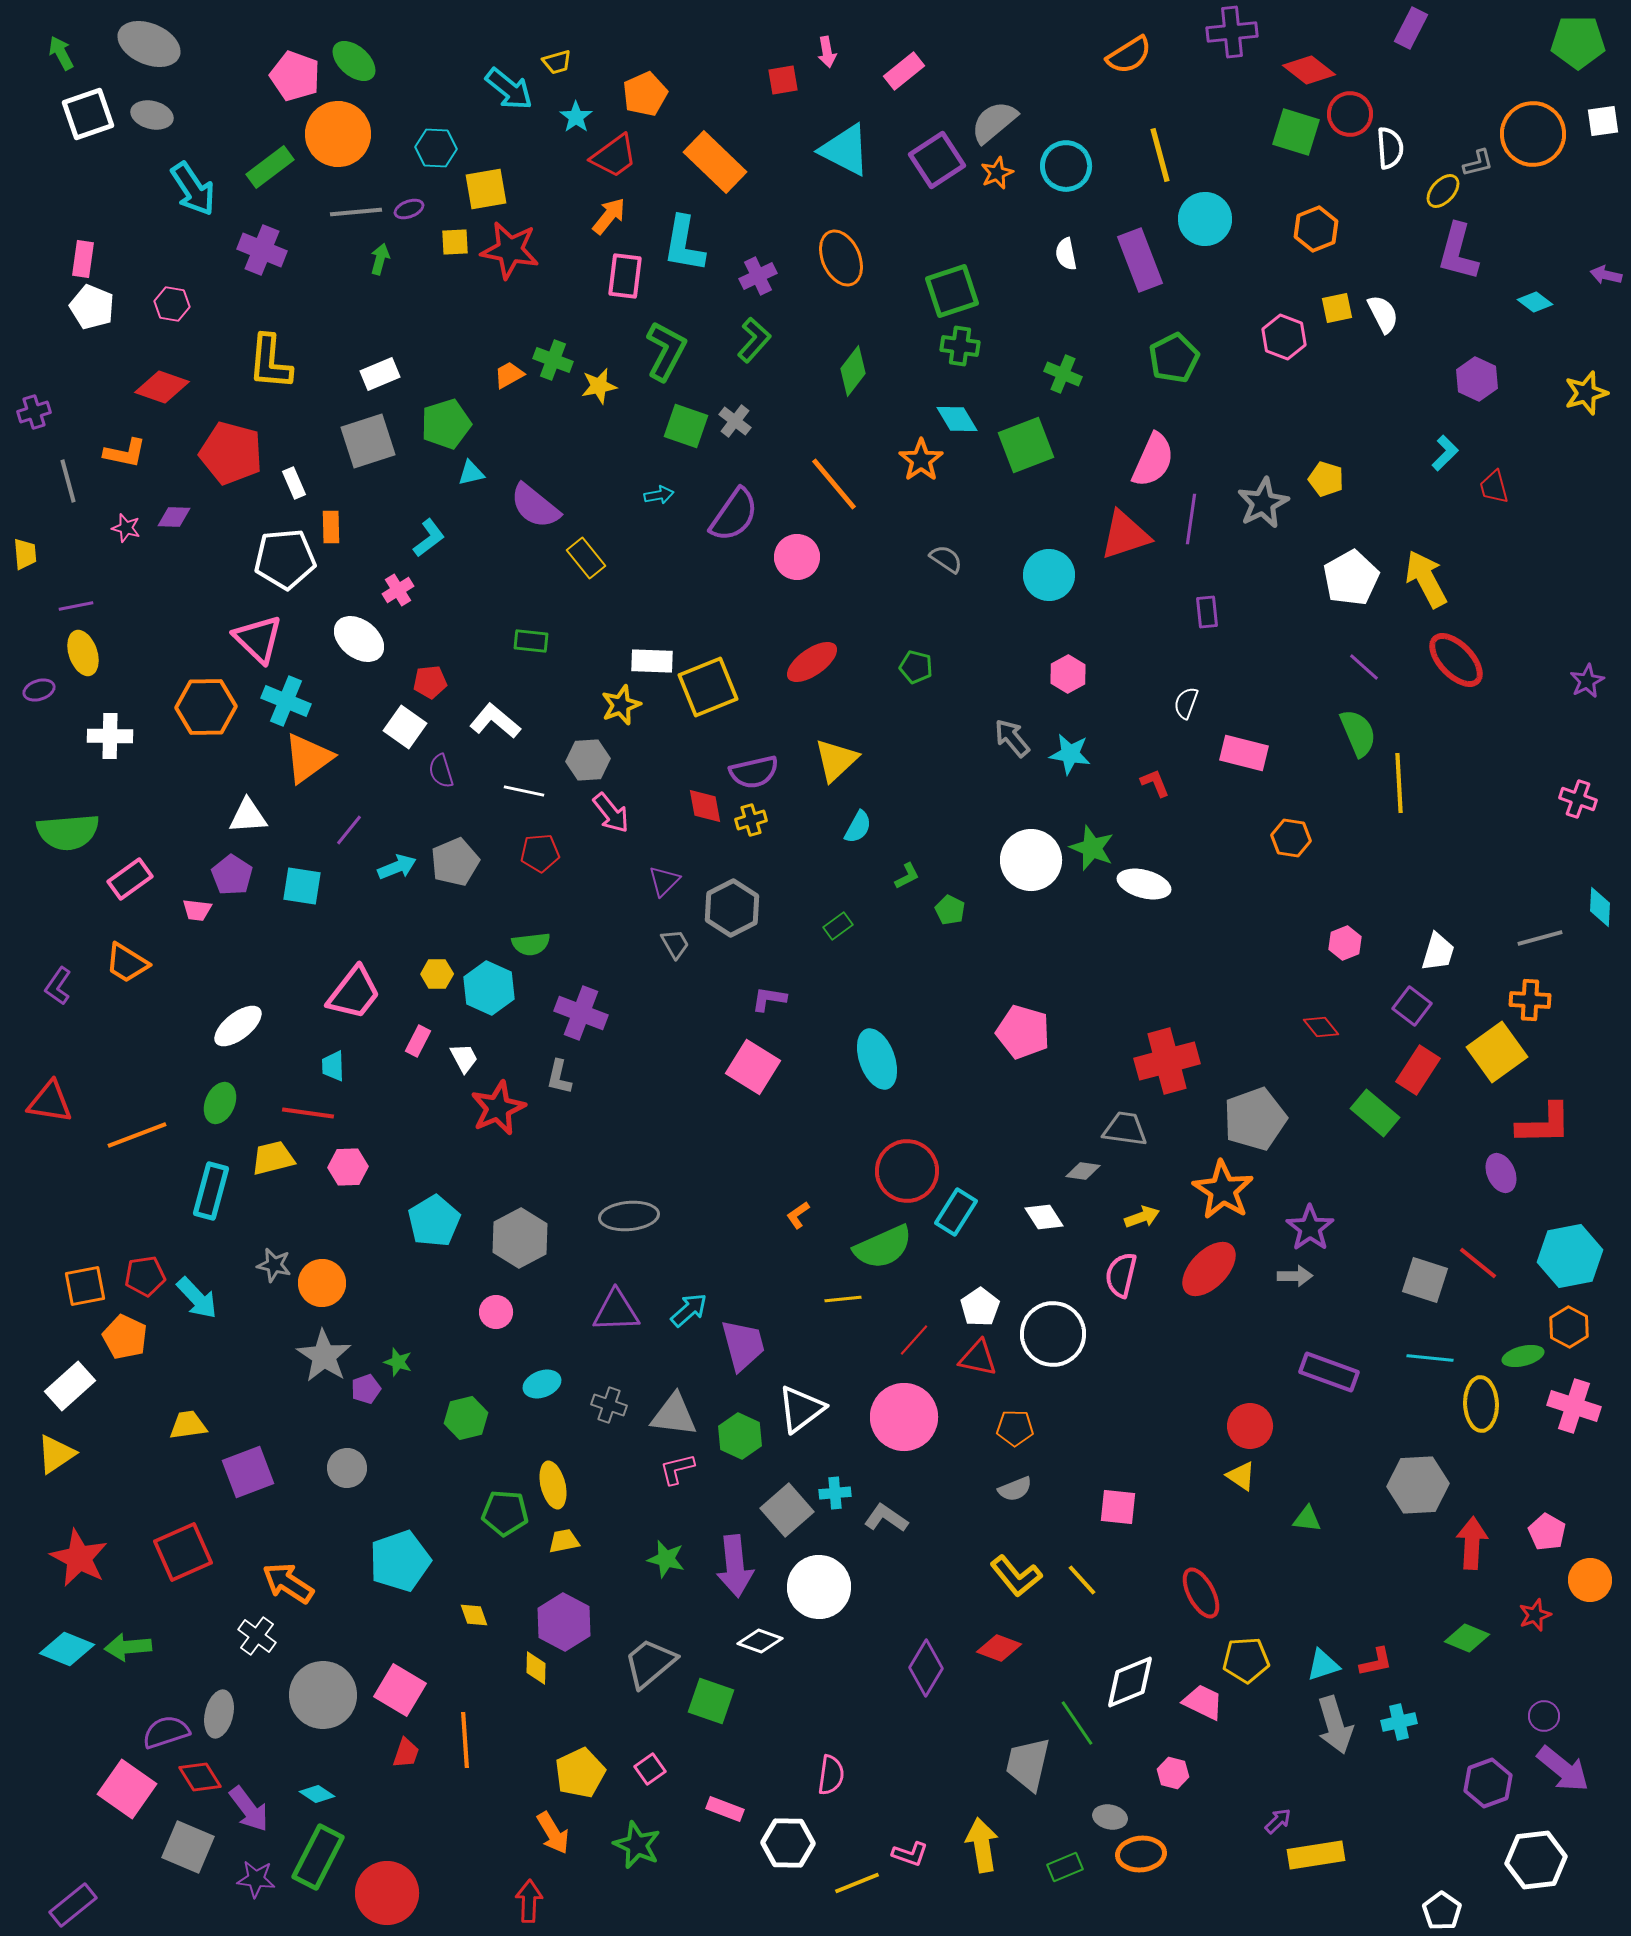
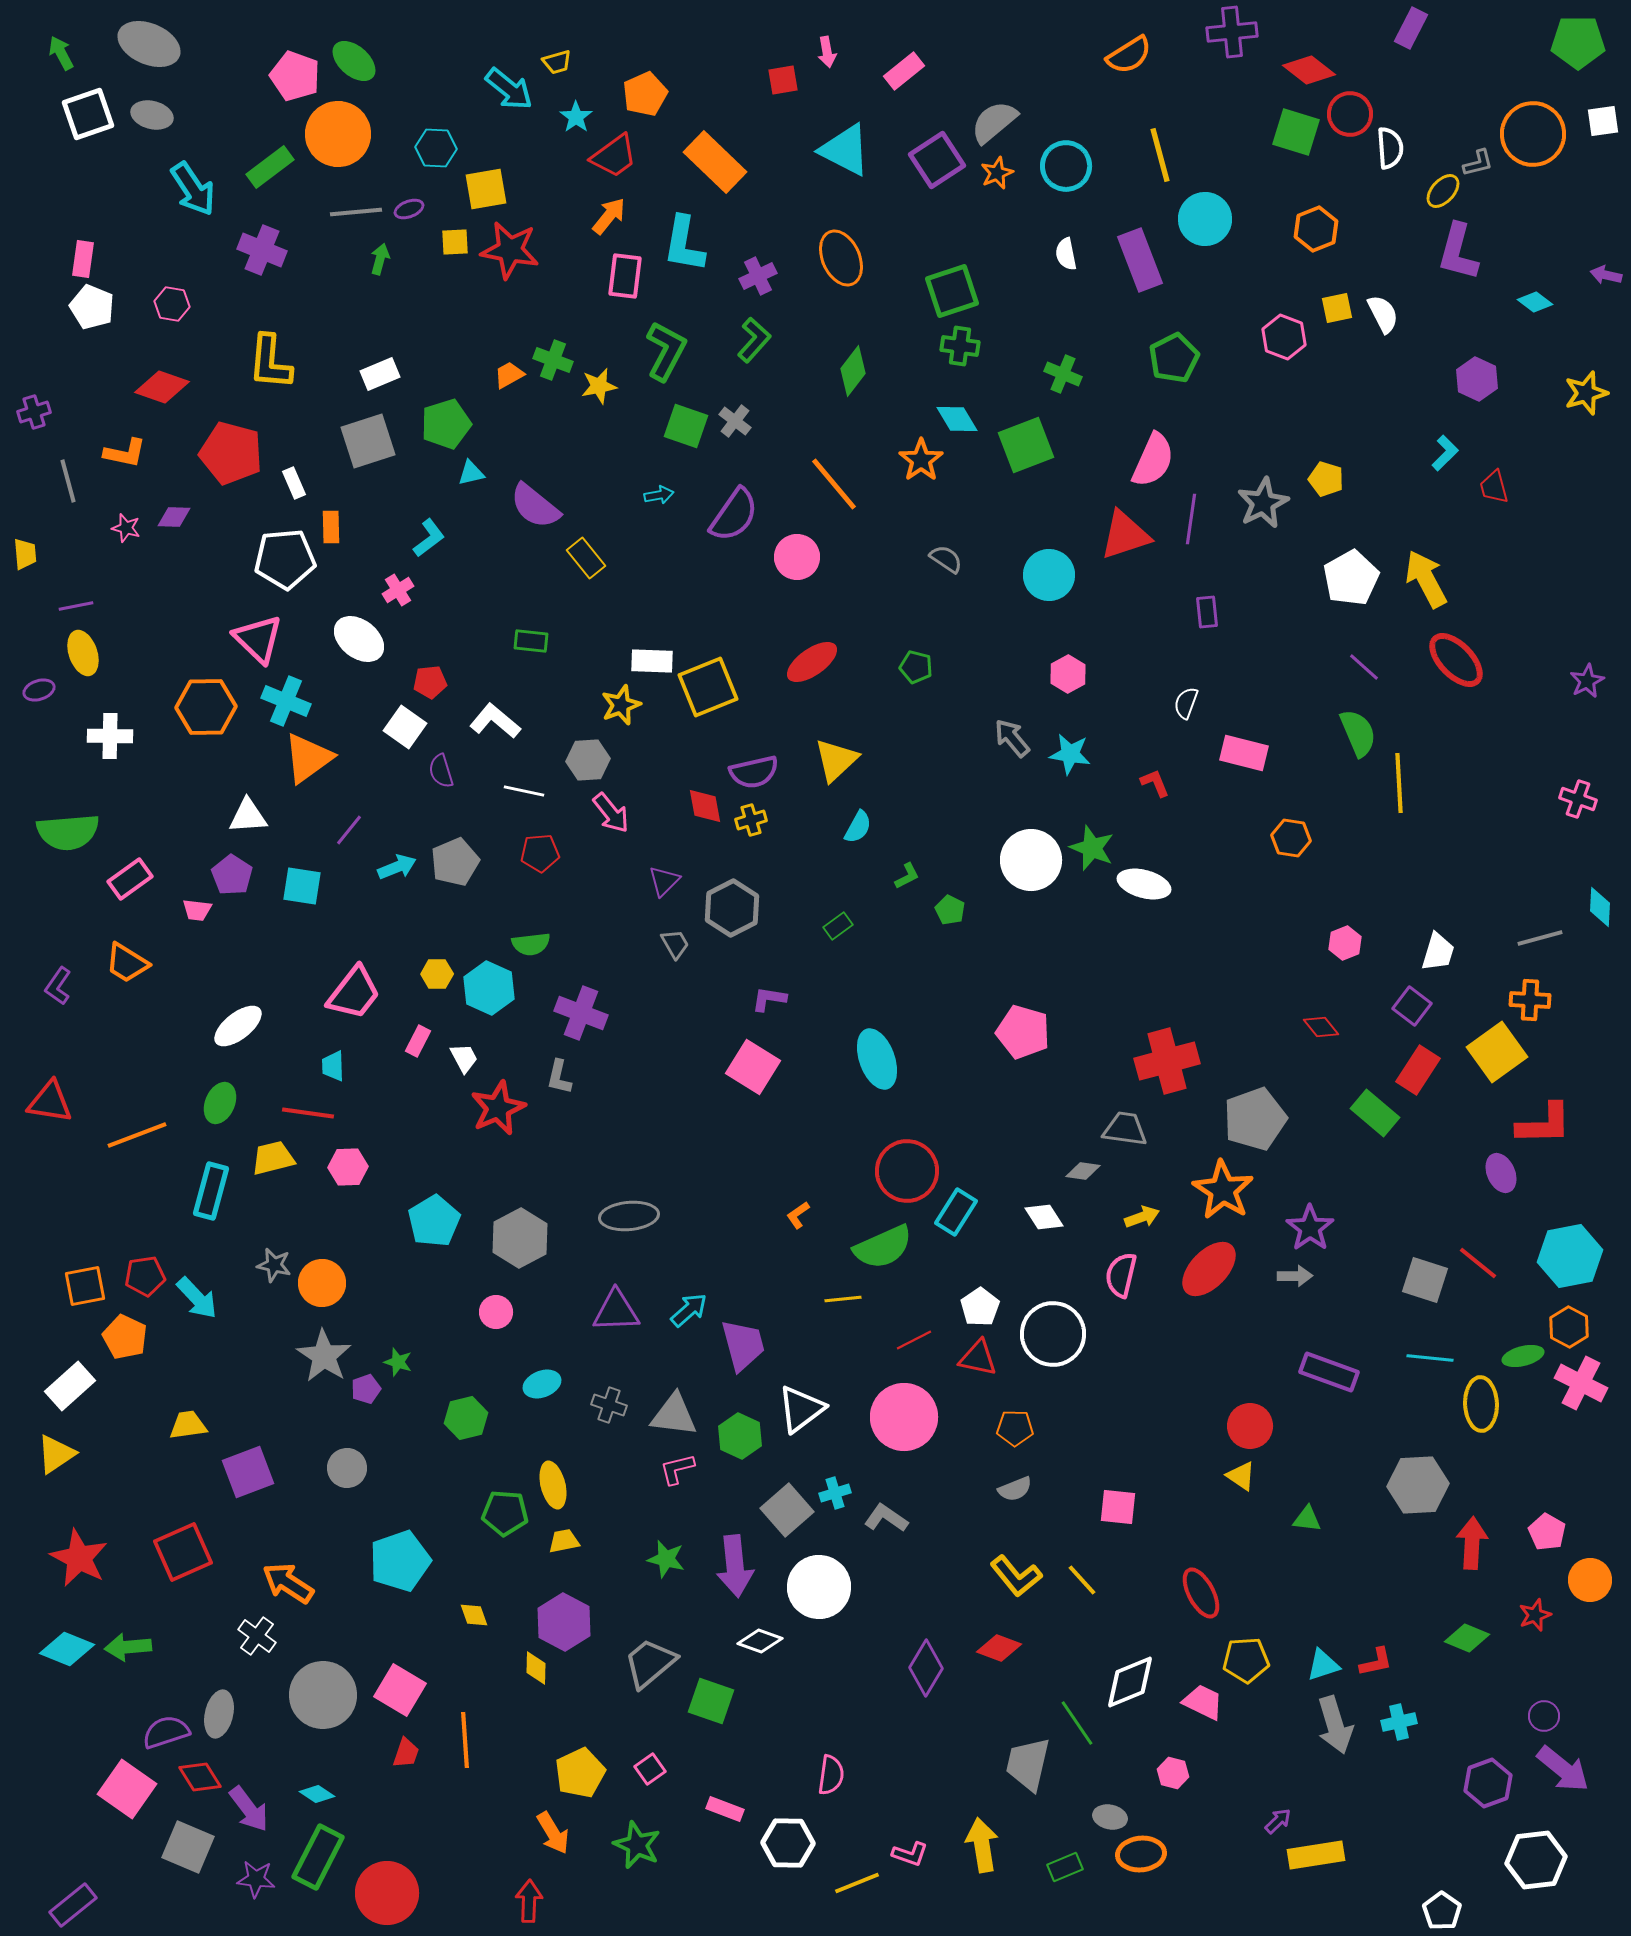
red line at (914, 1340): rotated 21 degrees clockwise
pink cross at (1574, 1406): moved 7 px right, 23 px up; rotated 9 degrees clockwise
cyan cross at (835, 1493): rotated 12 degrees counterclockwise
